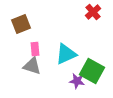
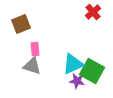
cyan triangle: moved 7 px right, 10 px down
